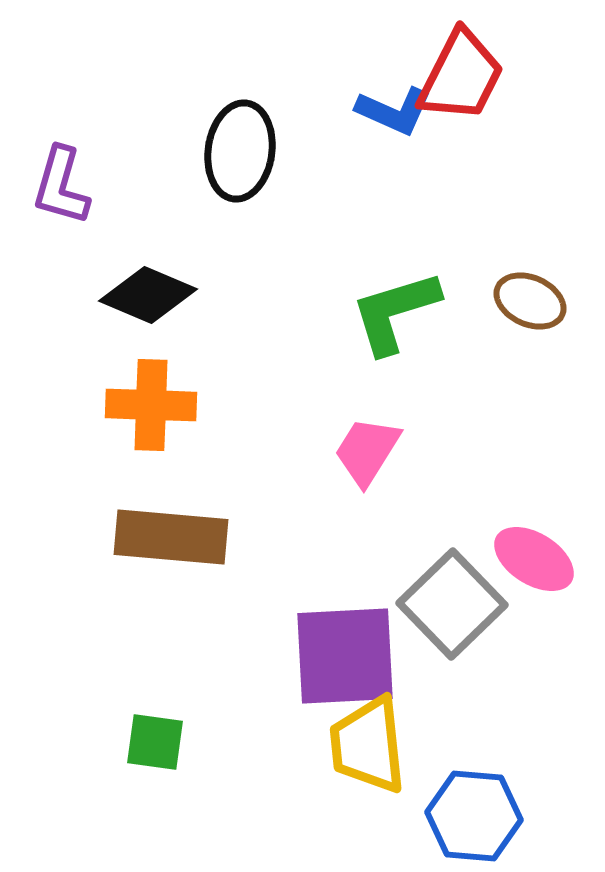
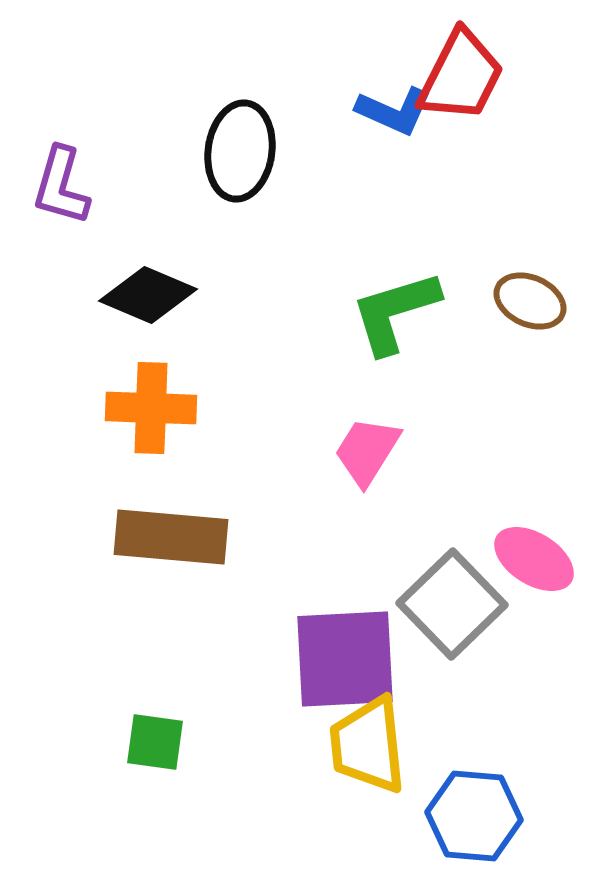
orange cross: moved 3 px down
purple square: moved 3 px down
